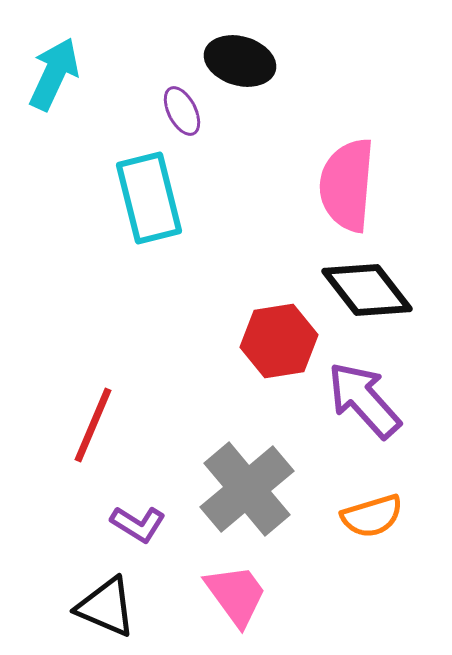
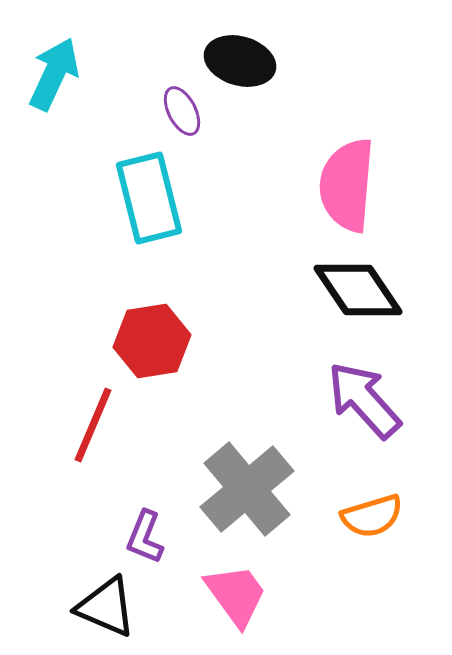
black diamond: moved 9 px left; rotated 4 degrees clockwise
red hexagon: moved 127 px left
purple L-shape: moved 7 px right, 13 px down; rotated 80 degrees clockwise
